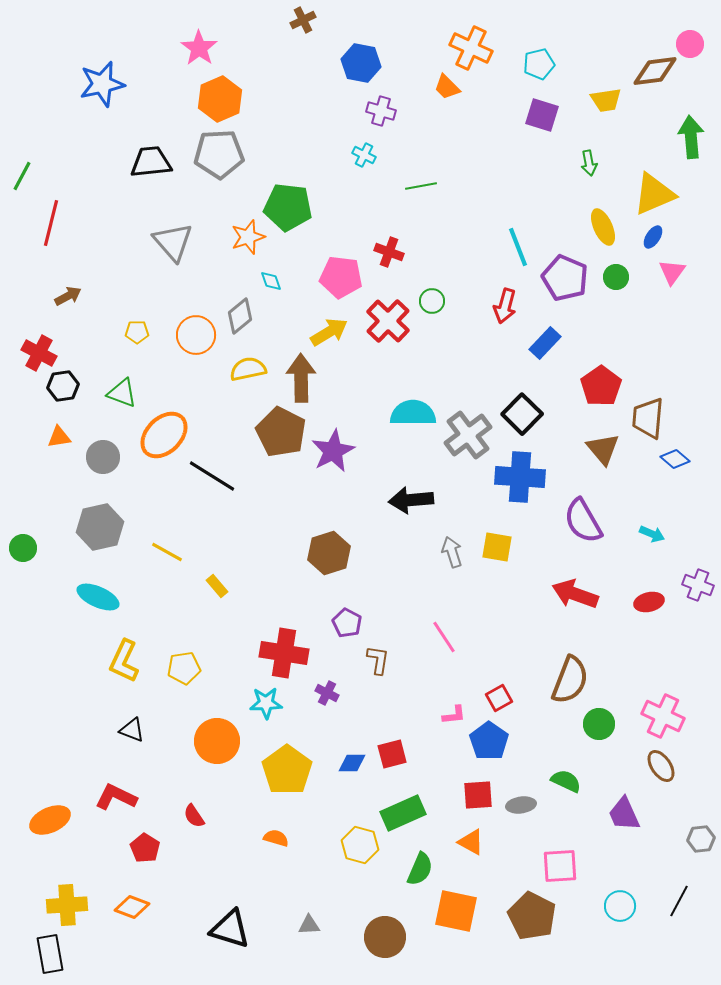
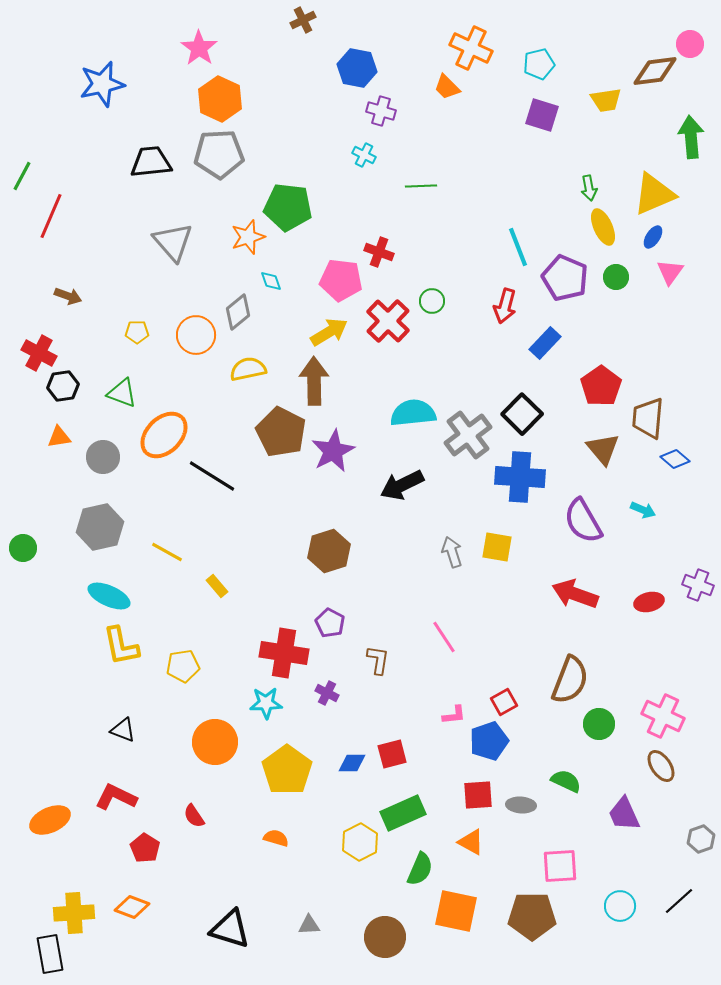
blue hexagon at (361, 63): moved 4 px left, 5 px down
orange hexagon at (220, 99): rotated 12 degrees counterclockwise
green arrow at (589, 163): moved 25 px down
green line at (421, 186): rotated 8 degrees clockwise
red line at (51, 223): moved 7 px up; rotated 9 degrees clockwise
red cross at (389, 252): moved 10 px left
pink triangle at (672, 272): moved 2 px left
pink pentagon at (341, 277): moved 3 px down
brown arrow at (68, 296): rotated 48 degrees clockwise
gray diamond at (240, 316): moved 2 px left, 4 px up
brown arrow at (301, 378): moved 13 px right, 3 px down
cyan semicircle at (413, 413): rotated 6 degrees counterclockwise
black arrow at (411, 500): moved 9 px left, 15 px up; rotated 21 degrees counterclockwise
cyan arrow at (652, 534): moved 9 px left, 24 px up
brown hexagon at (329, 553): moved 2 px up
cyan ellipse at (98, 597): moved 11 px right, 1 px up
purple pentagon at (347, 623): moved 17 px left
yellow L-shape at (124, 661): moved 3 px left, 15 px up; rotated 36 degrees counterclockwise
yellow pentagon at (184, 668): moved 1 px left, 2 px up
red square at (499, 698): moved 5 px right, 4 px down
black triangle at (132, 730): moved 9 px left
orange circle at (217, 741): moved 2 px left, 1 px down
blue pentagon at (489, 741): rotated 18 degrees clockwise
gray ellipse at (521, 805): rotated 12 degrees clockwise
gray hexagon at (701, 839): rotated 12 degrees counterclockwise
yellow hexagon at (360, 845): moved 3 px up; rotated 18 degrees clockwise
black line at (679, 901): rotated 20 degrees clockwise
yellow cross at (67, 905): moved 7 px right, 8 px down
brown pentagon at (532, 916): rotated 27 degrees counterclockwise
